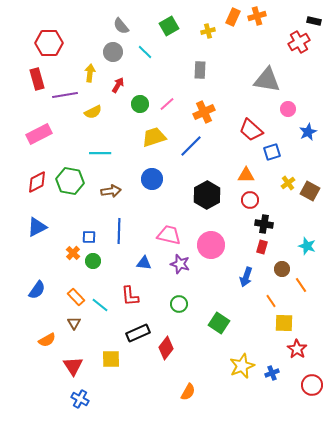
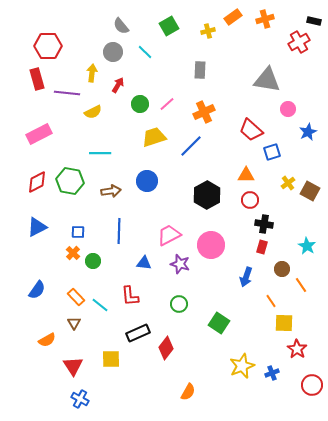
orange cross at (257, 16): moved 8 px right, 3 px down
orange rectangle at (233, 17): rotated 30 degrees clockwise
red hexagon at (49, 43): moved 1 px left, 3 px down
yellow arrow at (90, 73): moved 2 px right
purple line at (65, 95): moved 2 px right, 2 px up; rotated 15 degrees clockwise
blue circle at (152, 179): moved 5 px left, 2 px down
pink trapezoid at (169, 235): rotated 40 degrees counterclockwise
blue square at (89, 237): moved 11 px left, 5 px up
cyan star at (307, 246): rotated 12 degrees clockwise
